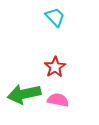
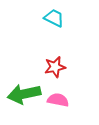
cyan trapezoid: moved 1 px left, 1 px down; rotated 20 degrees counterclockwise
red star: rotated 20 degrees clockwise
